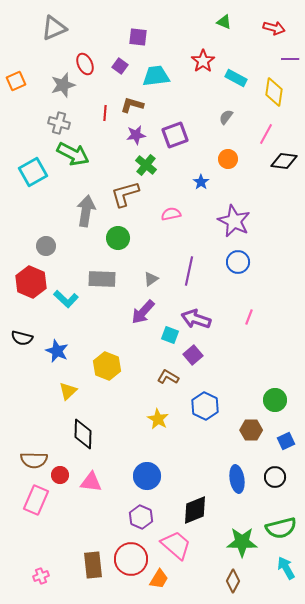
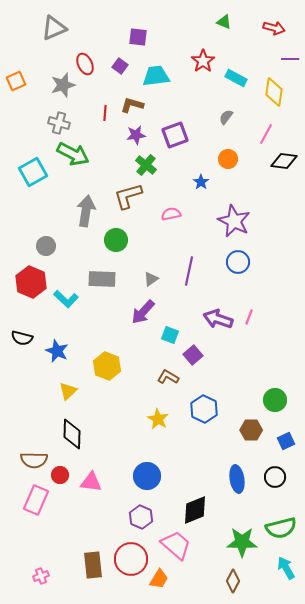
brown L-shape at (125, 194): moved 3 px right, 2 px down
green circle at (118, 238): moved 2 px left, 2 px down
purple arrow at (196, 319): moved 22 px right
blue hexagon at (205, 406): moved 1 px left, 3 px down
black diamond at (83, 434): moved 11 px left
